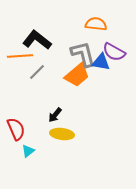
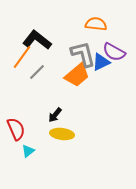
orange line: moved 2 px right, 1 px down; rotated 50 degrees counterclockwise
blue triangle: rotated 36 degrees counterclockwise
